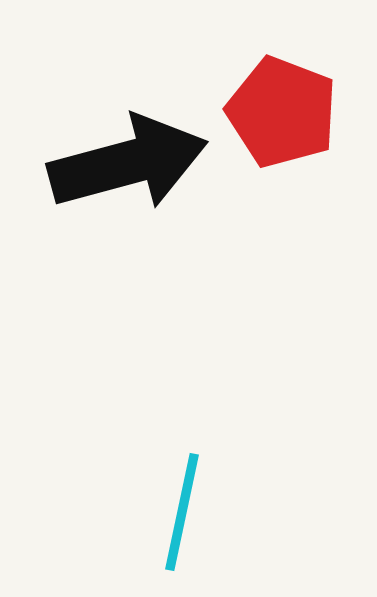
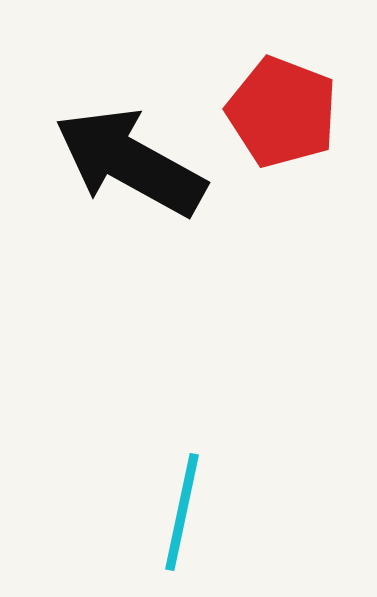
black arrow: moved 2 px right, 1 px up; rotated 136 degrees counterclockwise
